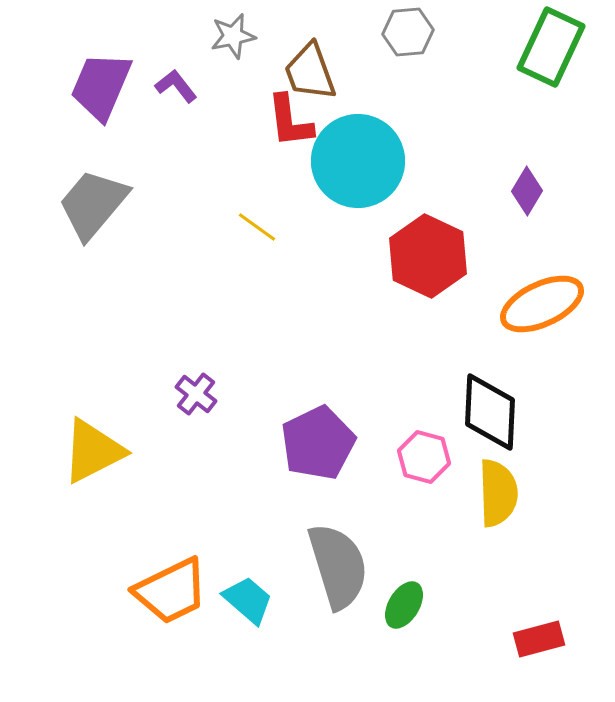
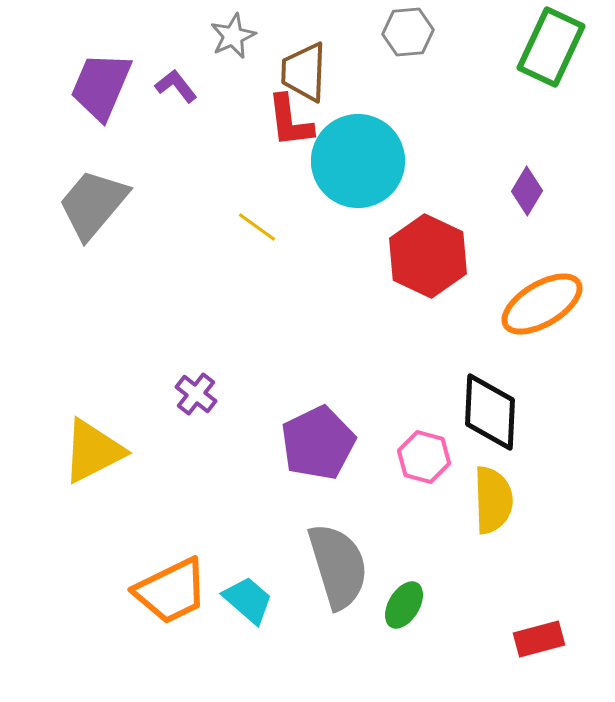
gray star: rotated 12 degrees counterclockwise
brown trapezoid: moved 6 px left; rotated 22 degrees clockwise
orange ellipse: rotated 6 degrees counterclockwise
yellow semicircle: moved 5 px left, 7 px down
